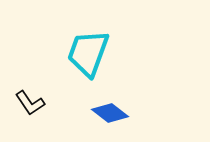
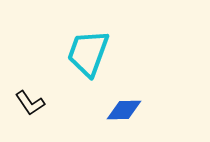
blue diamond: moved 14 px right, 3 px up; rotated 39 degrees counterclockwise
